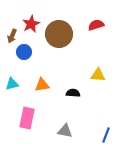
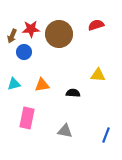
red star: moved 5 px down; rotated 24 degrees clockwise
cyan triangle: moved 2 px right
